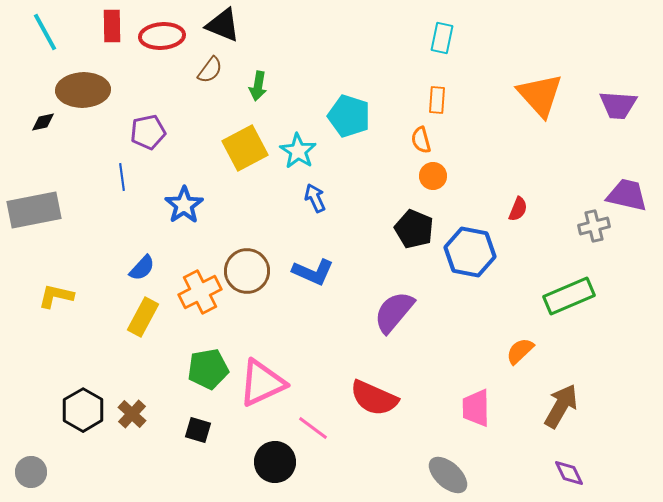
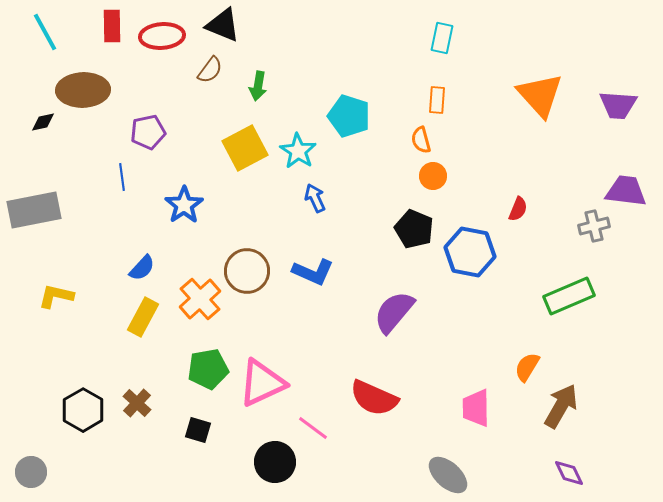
purple trapezoid at (627, 195): moved 1 px left, 4 px up; rotated 6 degrees counterclockwise
orange cross at (200, 292): moved 7 px down; rotated 15 degrees counterclockwise
orange semicircle at (520, 351): moved 7 px right, 16 px down; rotated 16 degrees counterclockwise
brown cross at (132, 414): moved 5 px right, 11 px up
